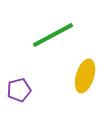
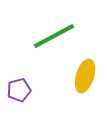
green line: moved 1 px right, 1 px down
